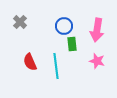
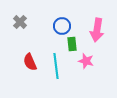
blue circle: moved 2 px left
pink star: moved 11 px left
